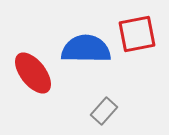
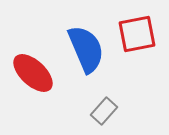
blue semicircle: rotated 66 degrees clockwise
red ellipse: rotated 9 degrees counterclockwise
